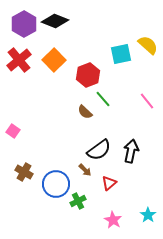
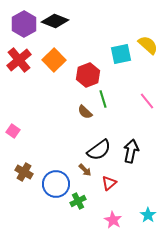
green line: rotated 24 degrees clockwise
